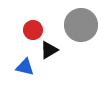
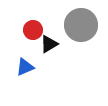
black triangle: moved 6 px up
blue triangle: rotated 36 degrees counterclockwise
